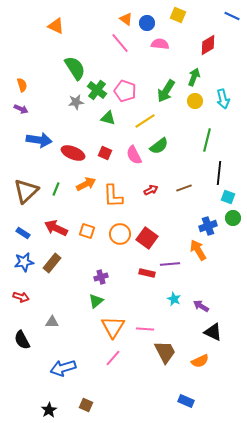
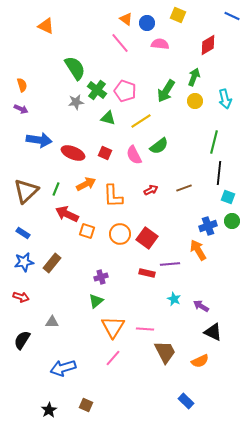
orange triangle at (56, 26): moved 10 px left
cyan arrow at (223, 99): moved 2 px right
yellow line at (145, 121): moved 4 px left
green line at (207, 140): moved 7 px right, 2 px down
green circle at (233, 218): moved 1 px left, 3 px down
red arrow at (56, 228): moved 11 px right, 14 px up
black semicircle at (22, 340): rotated 60 degrees clockwise
blue rectangle at (186, 401): rotated 21 degrees clockwise
